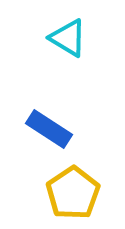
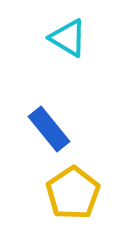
blue rectangle: rotated 18 degrees clockwise
